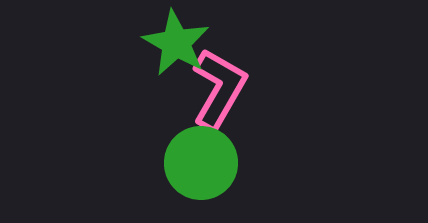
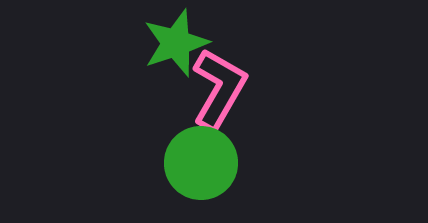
green star: rotated 24 degrees clockwise
